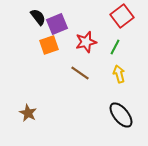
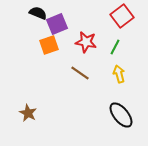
black semicircle: moved 4 px up; rotated 30 degrees counterclockwise
red star: rotated 25 degrees clockwise
